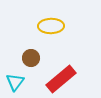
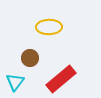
yellow ellipse: moved 2 px left, 1 px down
brown circle: moved 1 px left
